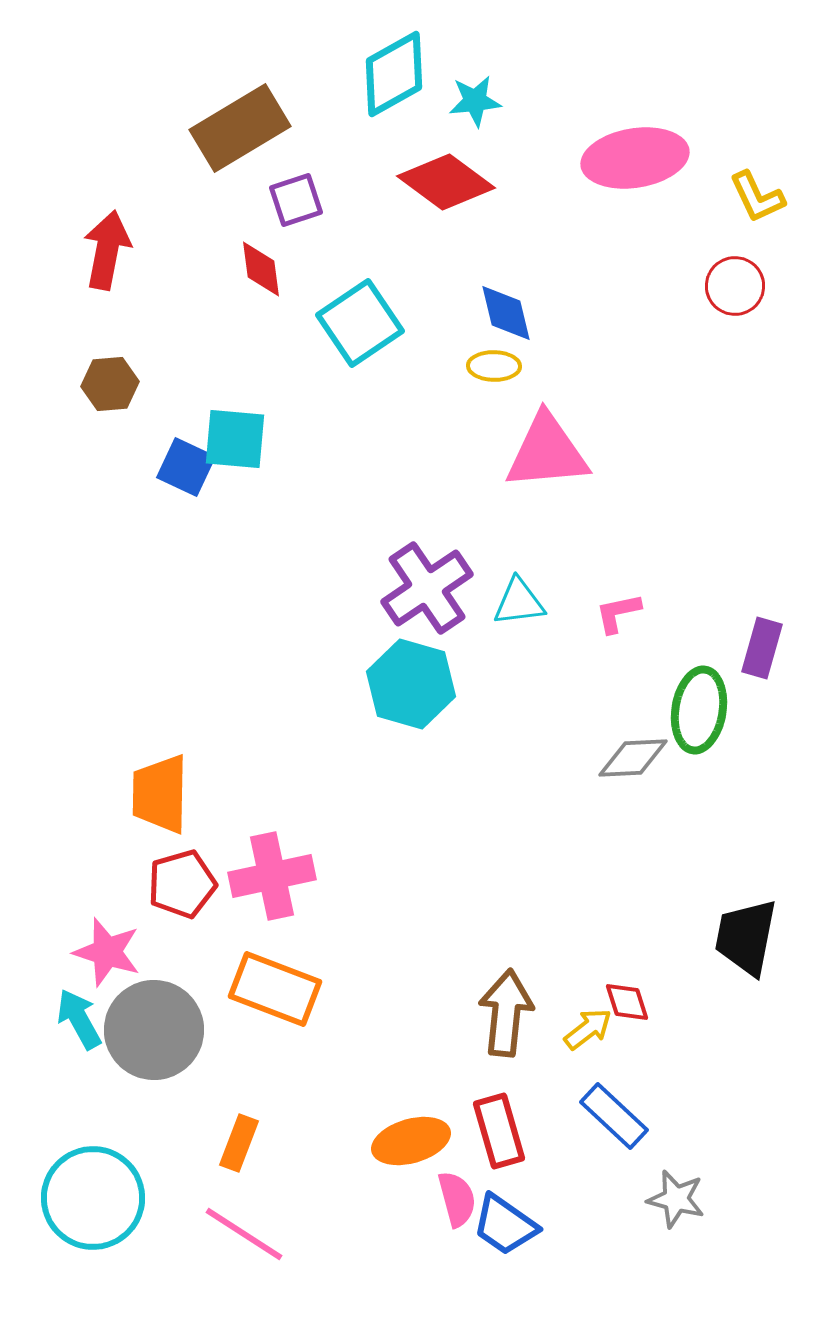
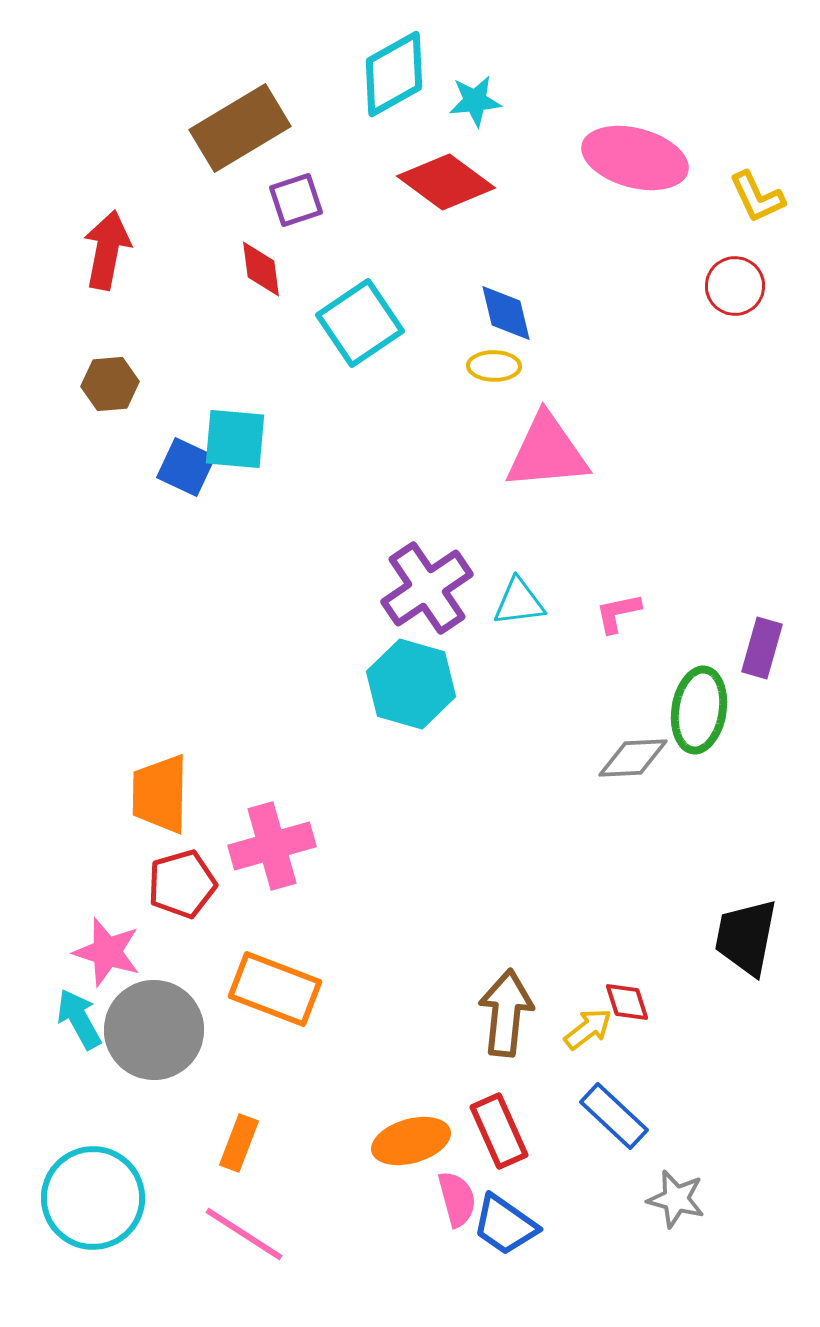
pink ellipse at (635, 158): rotated 24 degrees clockwise
pink cross at (272, 876): moved 30 px up; rotated 4 degrees counterclockwise
red rectangle at (499, 1131): rotated 8 degrees counterclockwise
